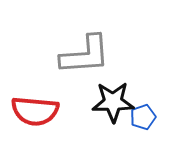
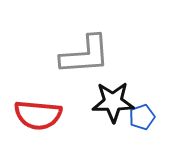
red semicircle: moved 3 px right, 4 px down
blue pentagon: moved 1 px left
